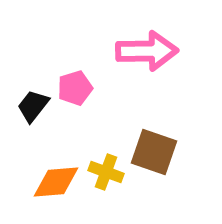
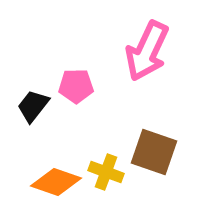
pink arrow: rotated 116 degrees clockwise
pink pentagon: moved 1 px right, 2 px up; rotated 16 degrees clockwise
orange diamond: rotated 24 degrees clockwise
